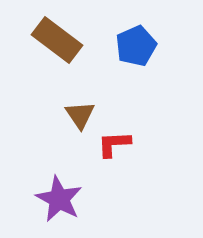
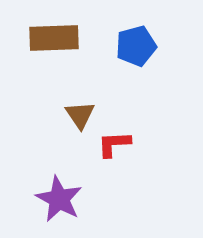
brown rectangle: moved 3 px left, 2 px up; rotated 39 degrees counterclockwise
blue pentagon: rotated 9 degrees clockwise
